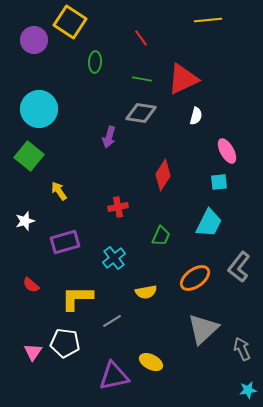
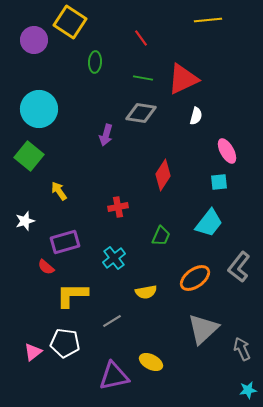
green line: moved 1 px right, 1 px up
purple arrow: moved 3 px left, 2 px up
cyan trapezoid: rotated 12 degrees clockwise
red semicircle: moved 15 px right, 18 px up
yellow L-shape: moved 5 px left, 3 px up
pink triangle: rotated 18 degrees clockwise
